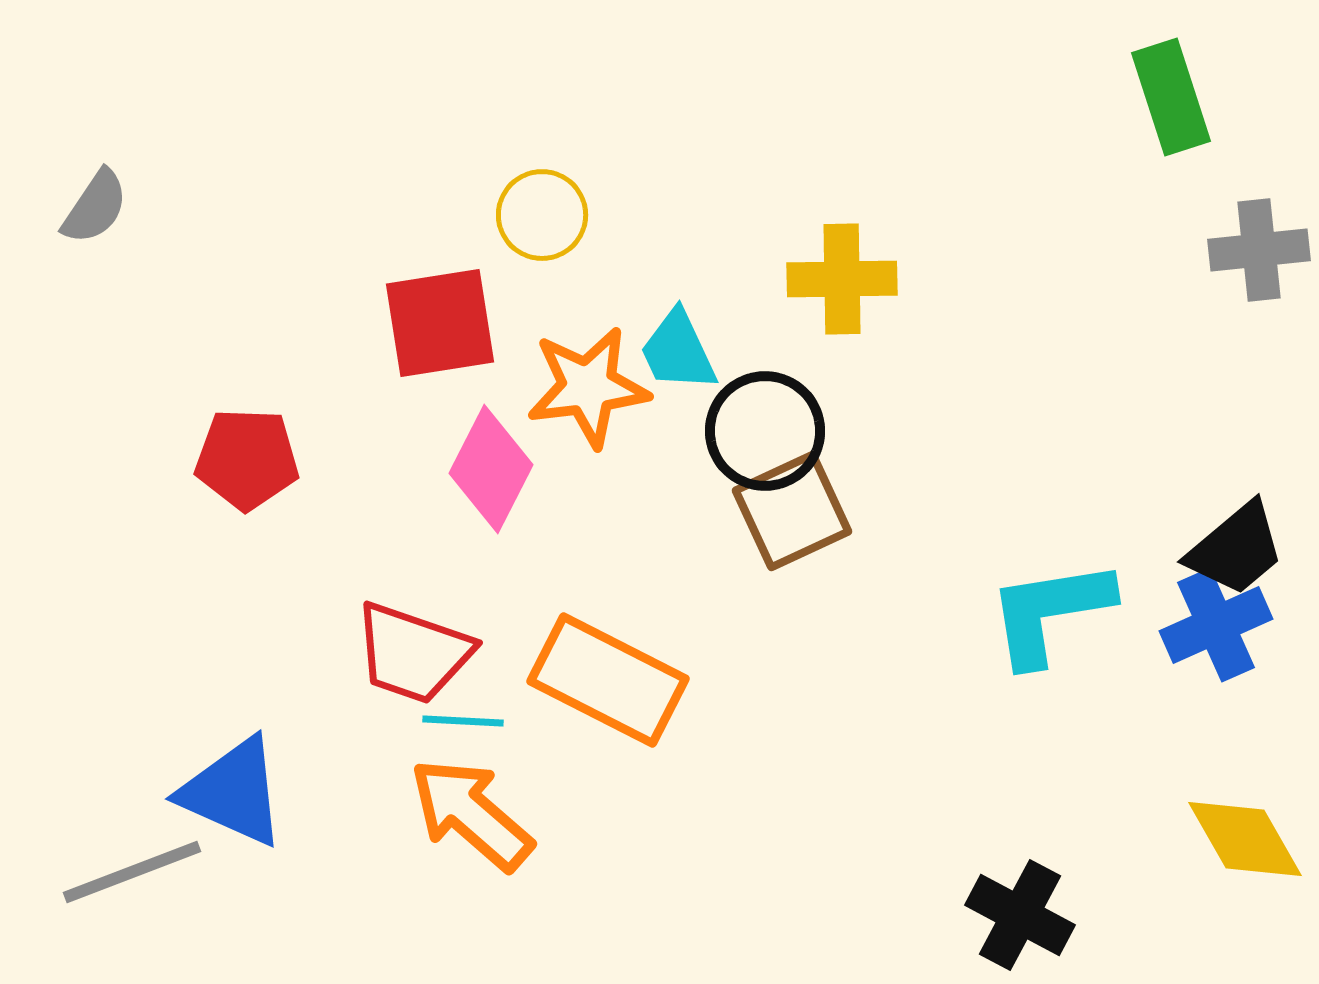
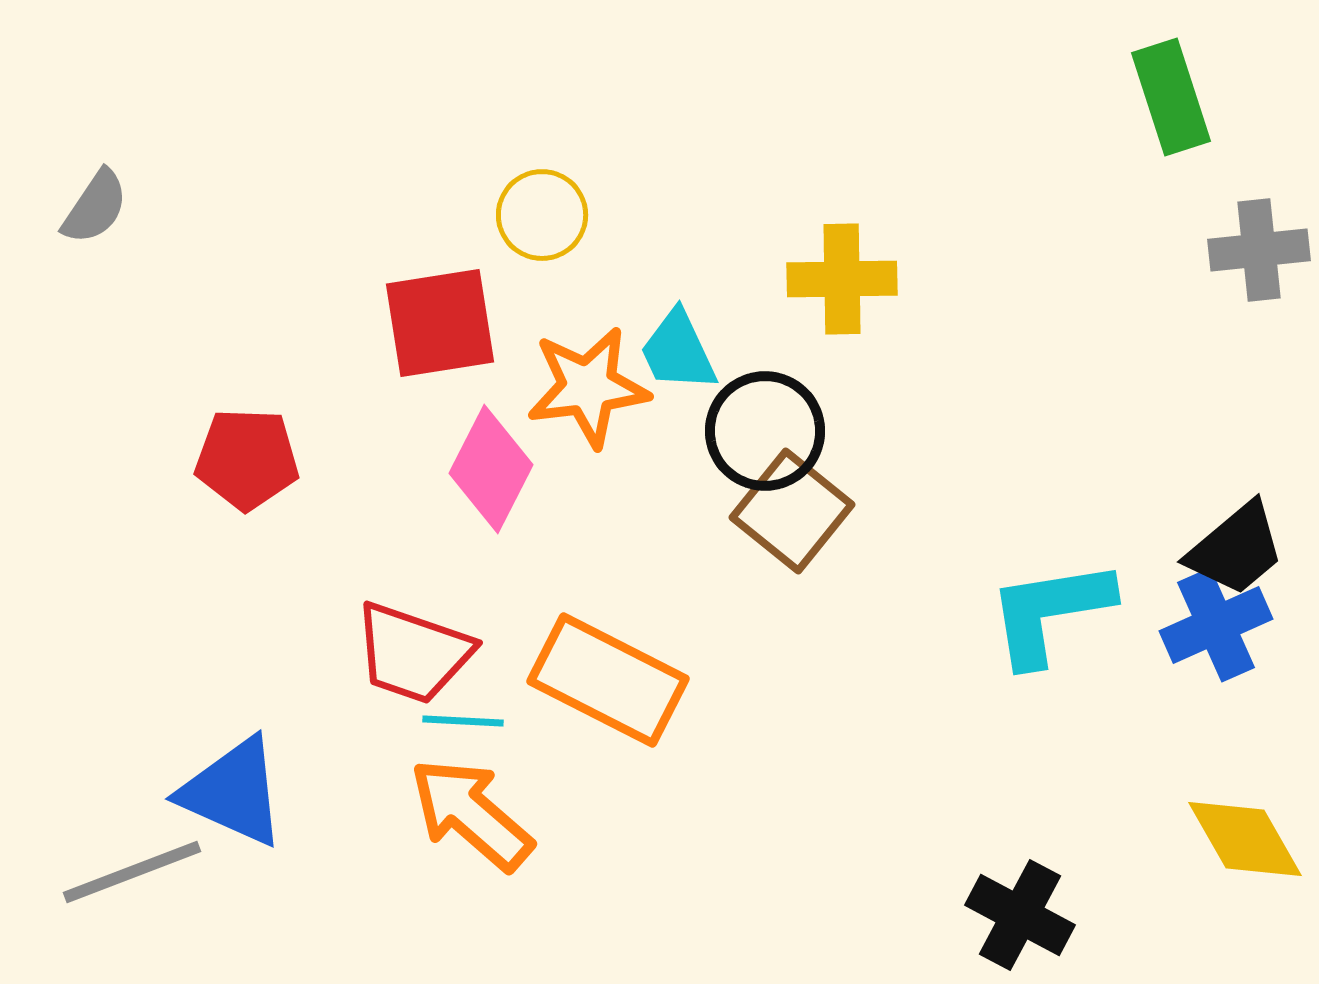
brown square: rotated 26 degrees counterclockwise
